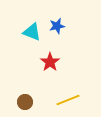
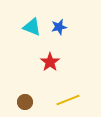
blue star: moved 2 px right, 1 px down
cyan triangle: moved 5 px up
